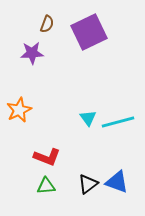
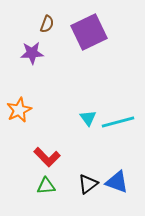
red L-shape: rotated 24 degrees clockwise
